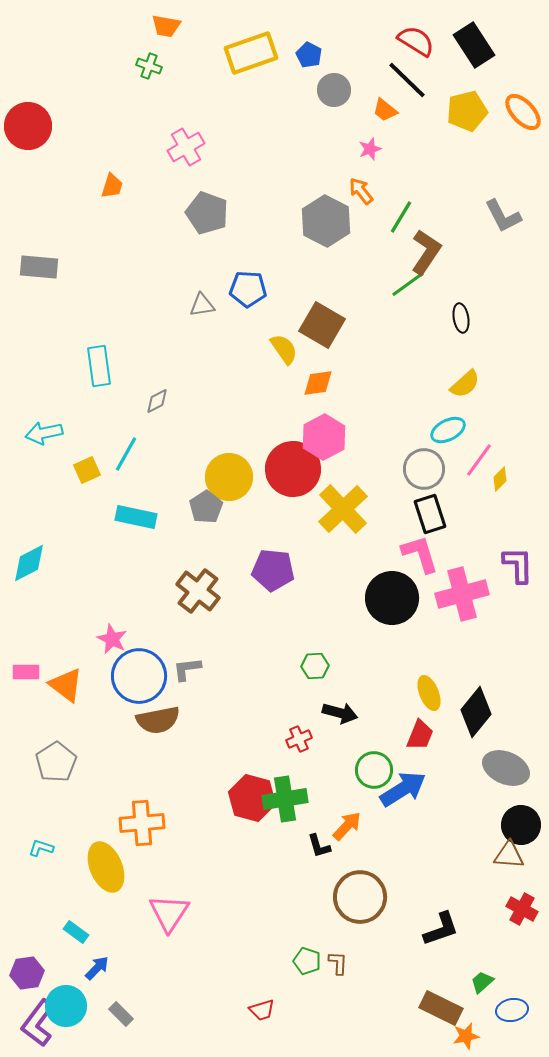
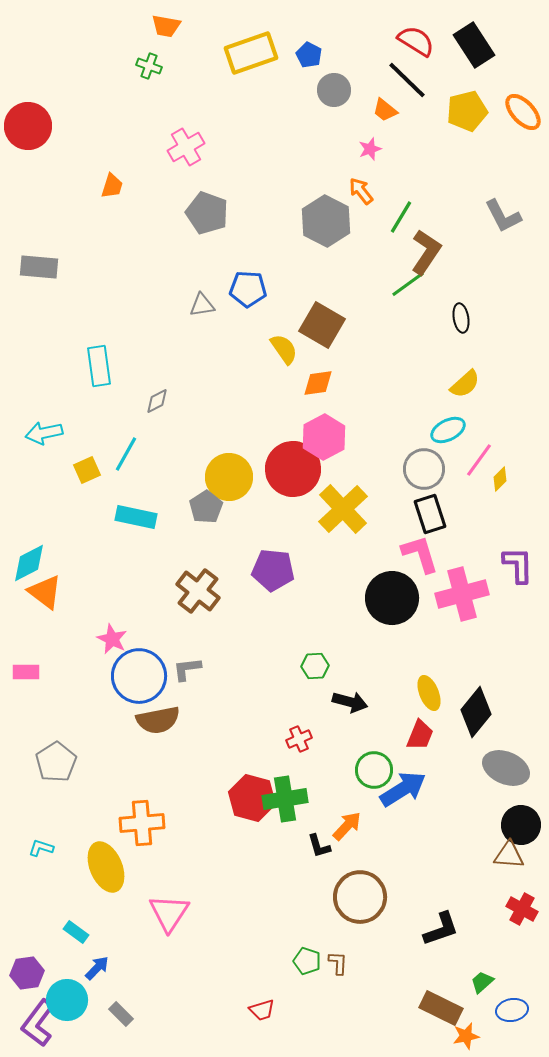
orange triangle at (66, 685): moved 21 px left, 93 px up
black arrow at (340, 713): moved 10 px right, 11 px up
cyan circle at (66, 1006): moved 1 px right, 6 px up
